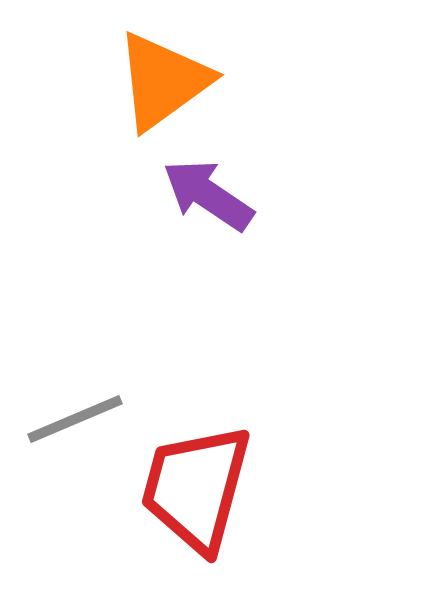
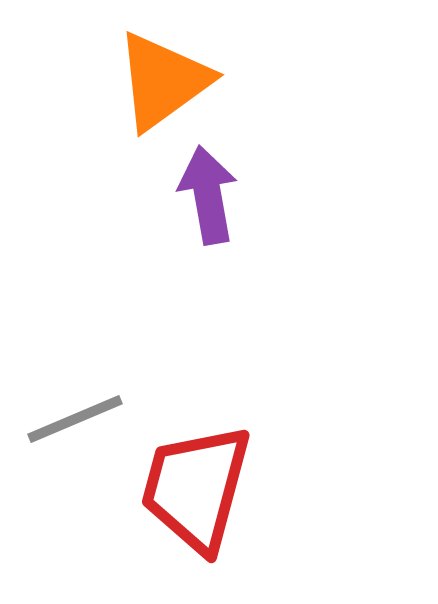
purple arrow: rotated 46 degrees clockwise
